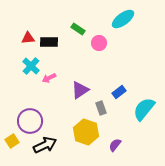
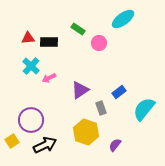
purple circle: moved 1 px right, 1 px up
